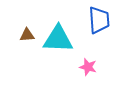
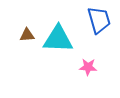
blue trapezoid: rotated 12 degrees counterclockwise
pink star: rotated 12 degrees counterclockwise
